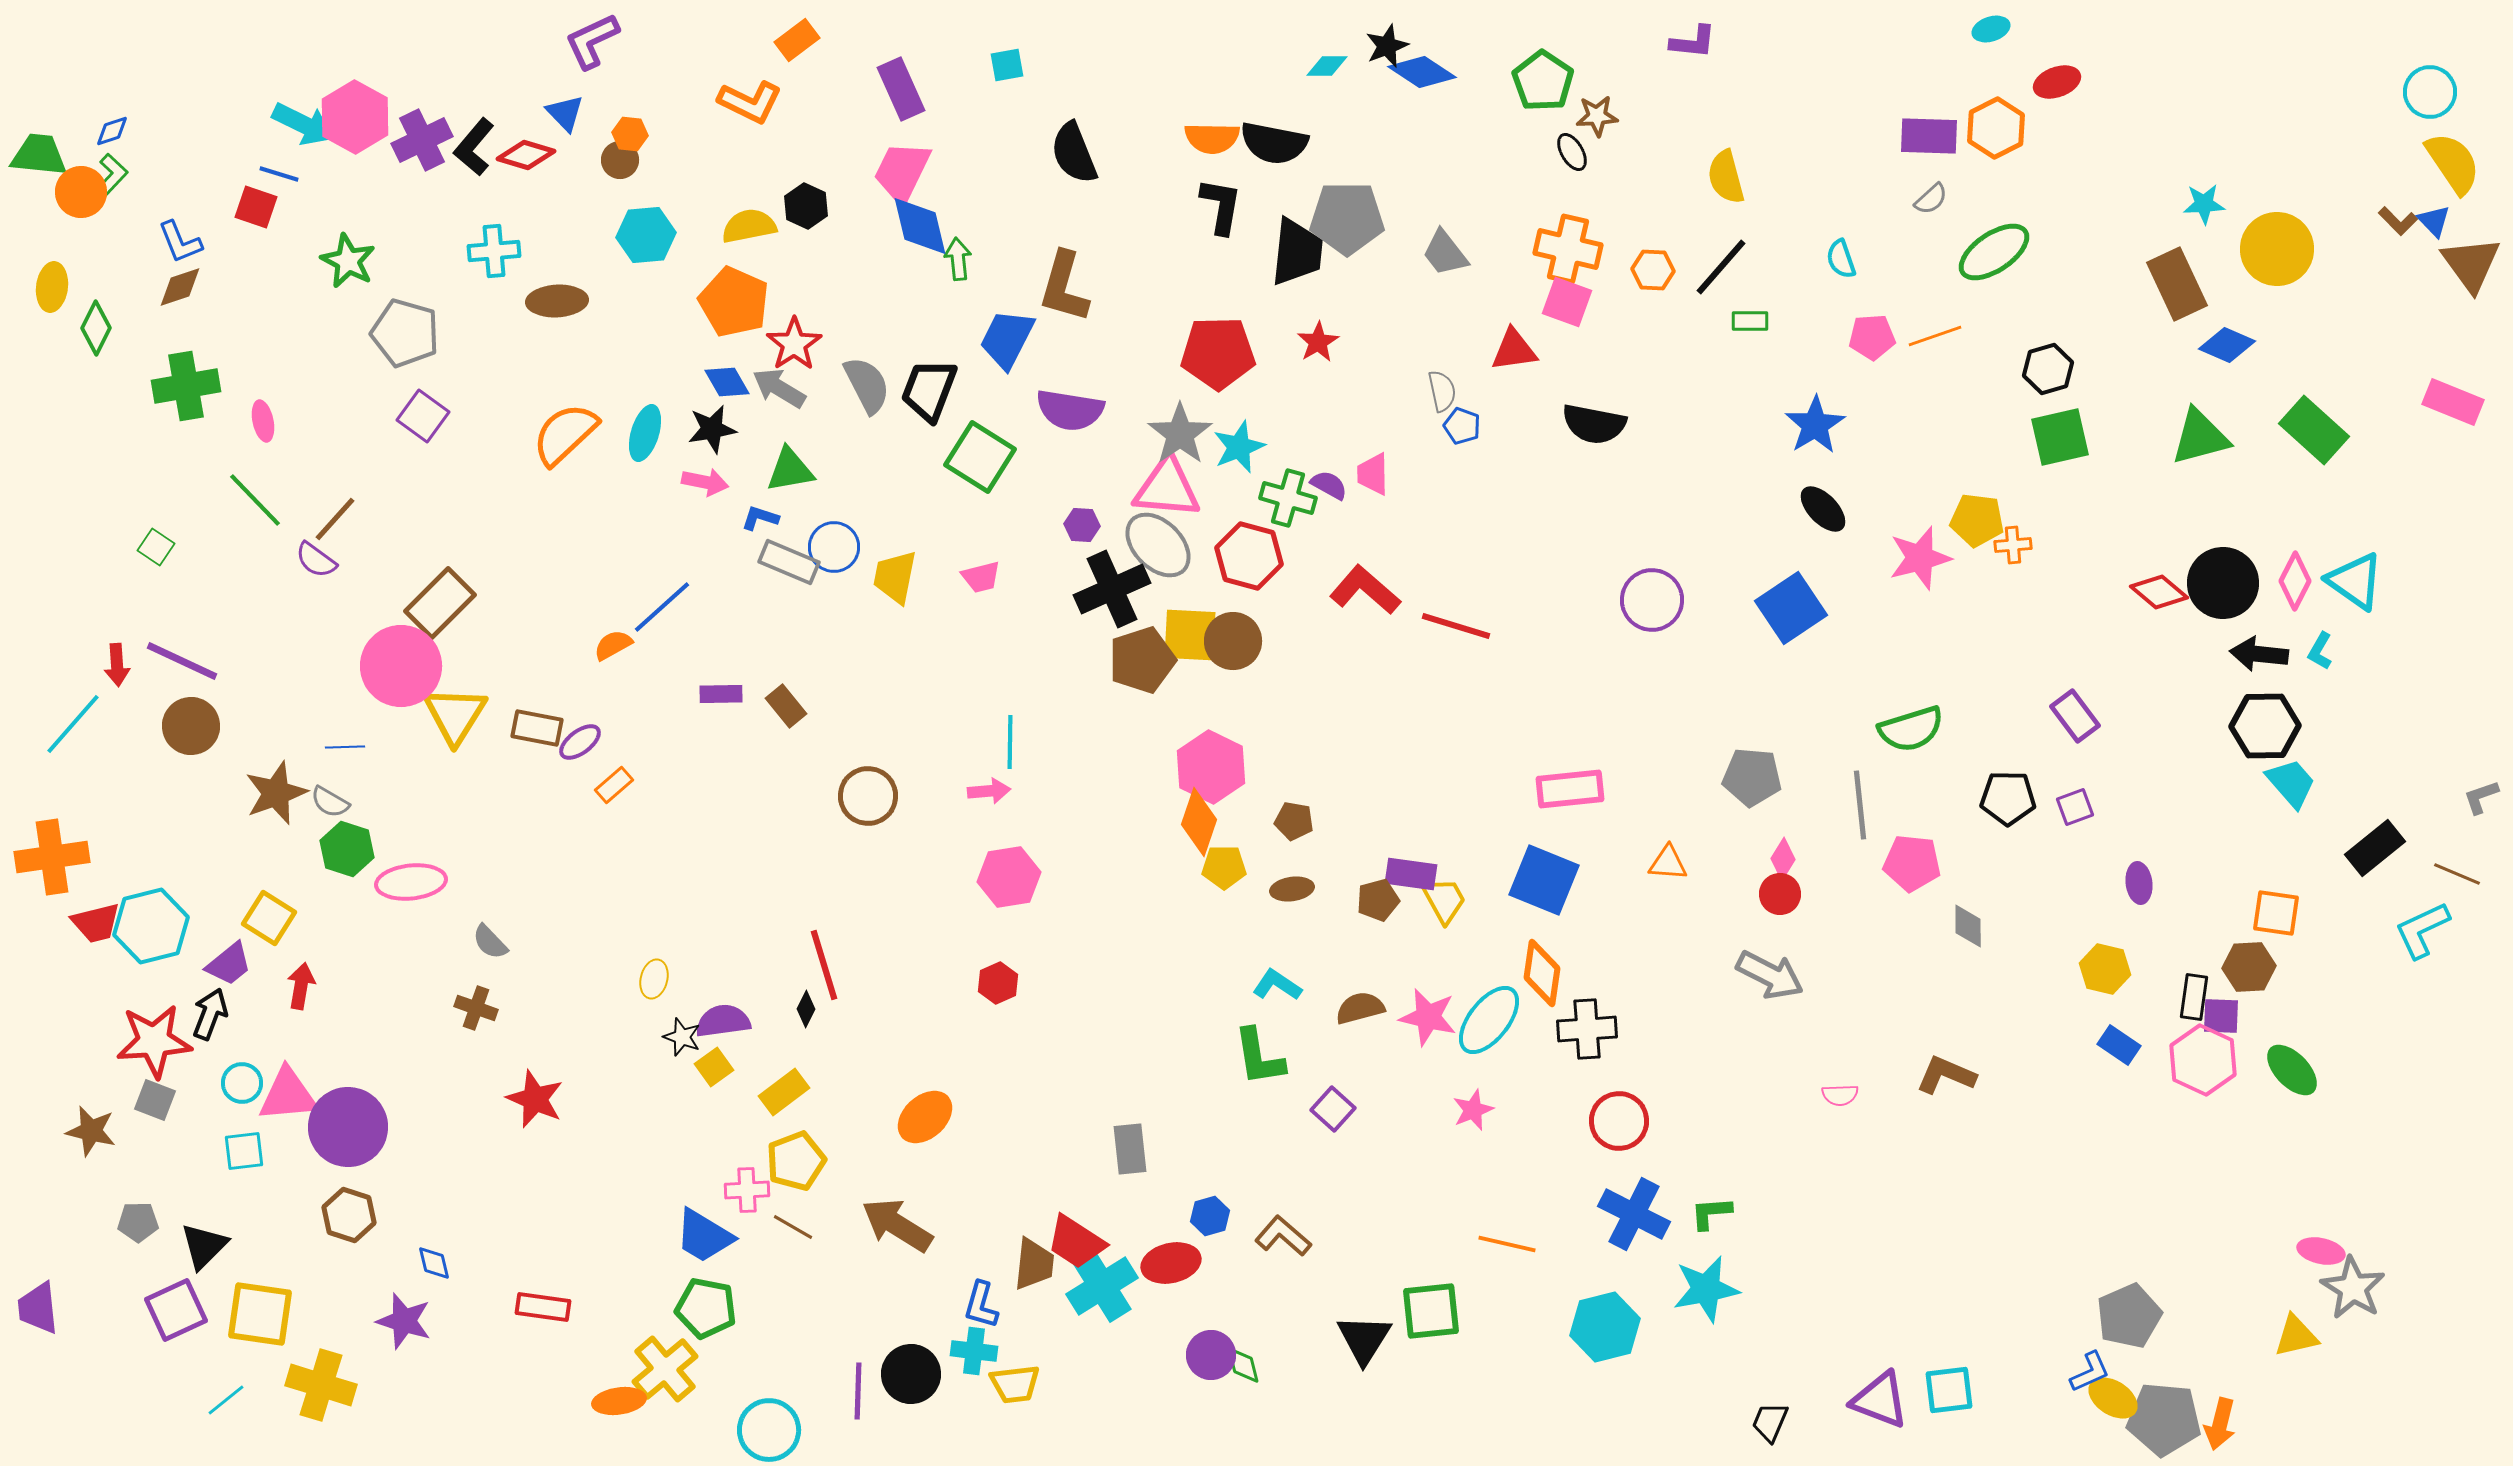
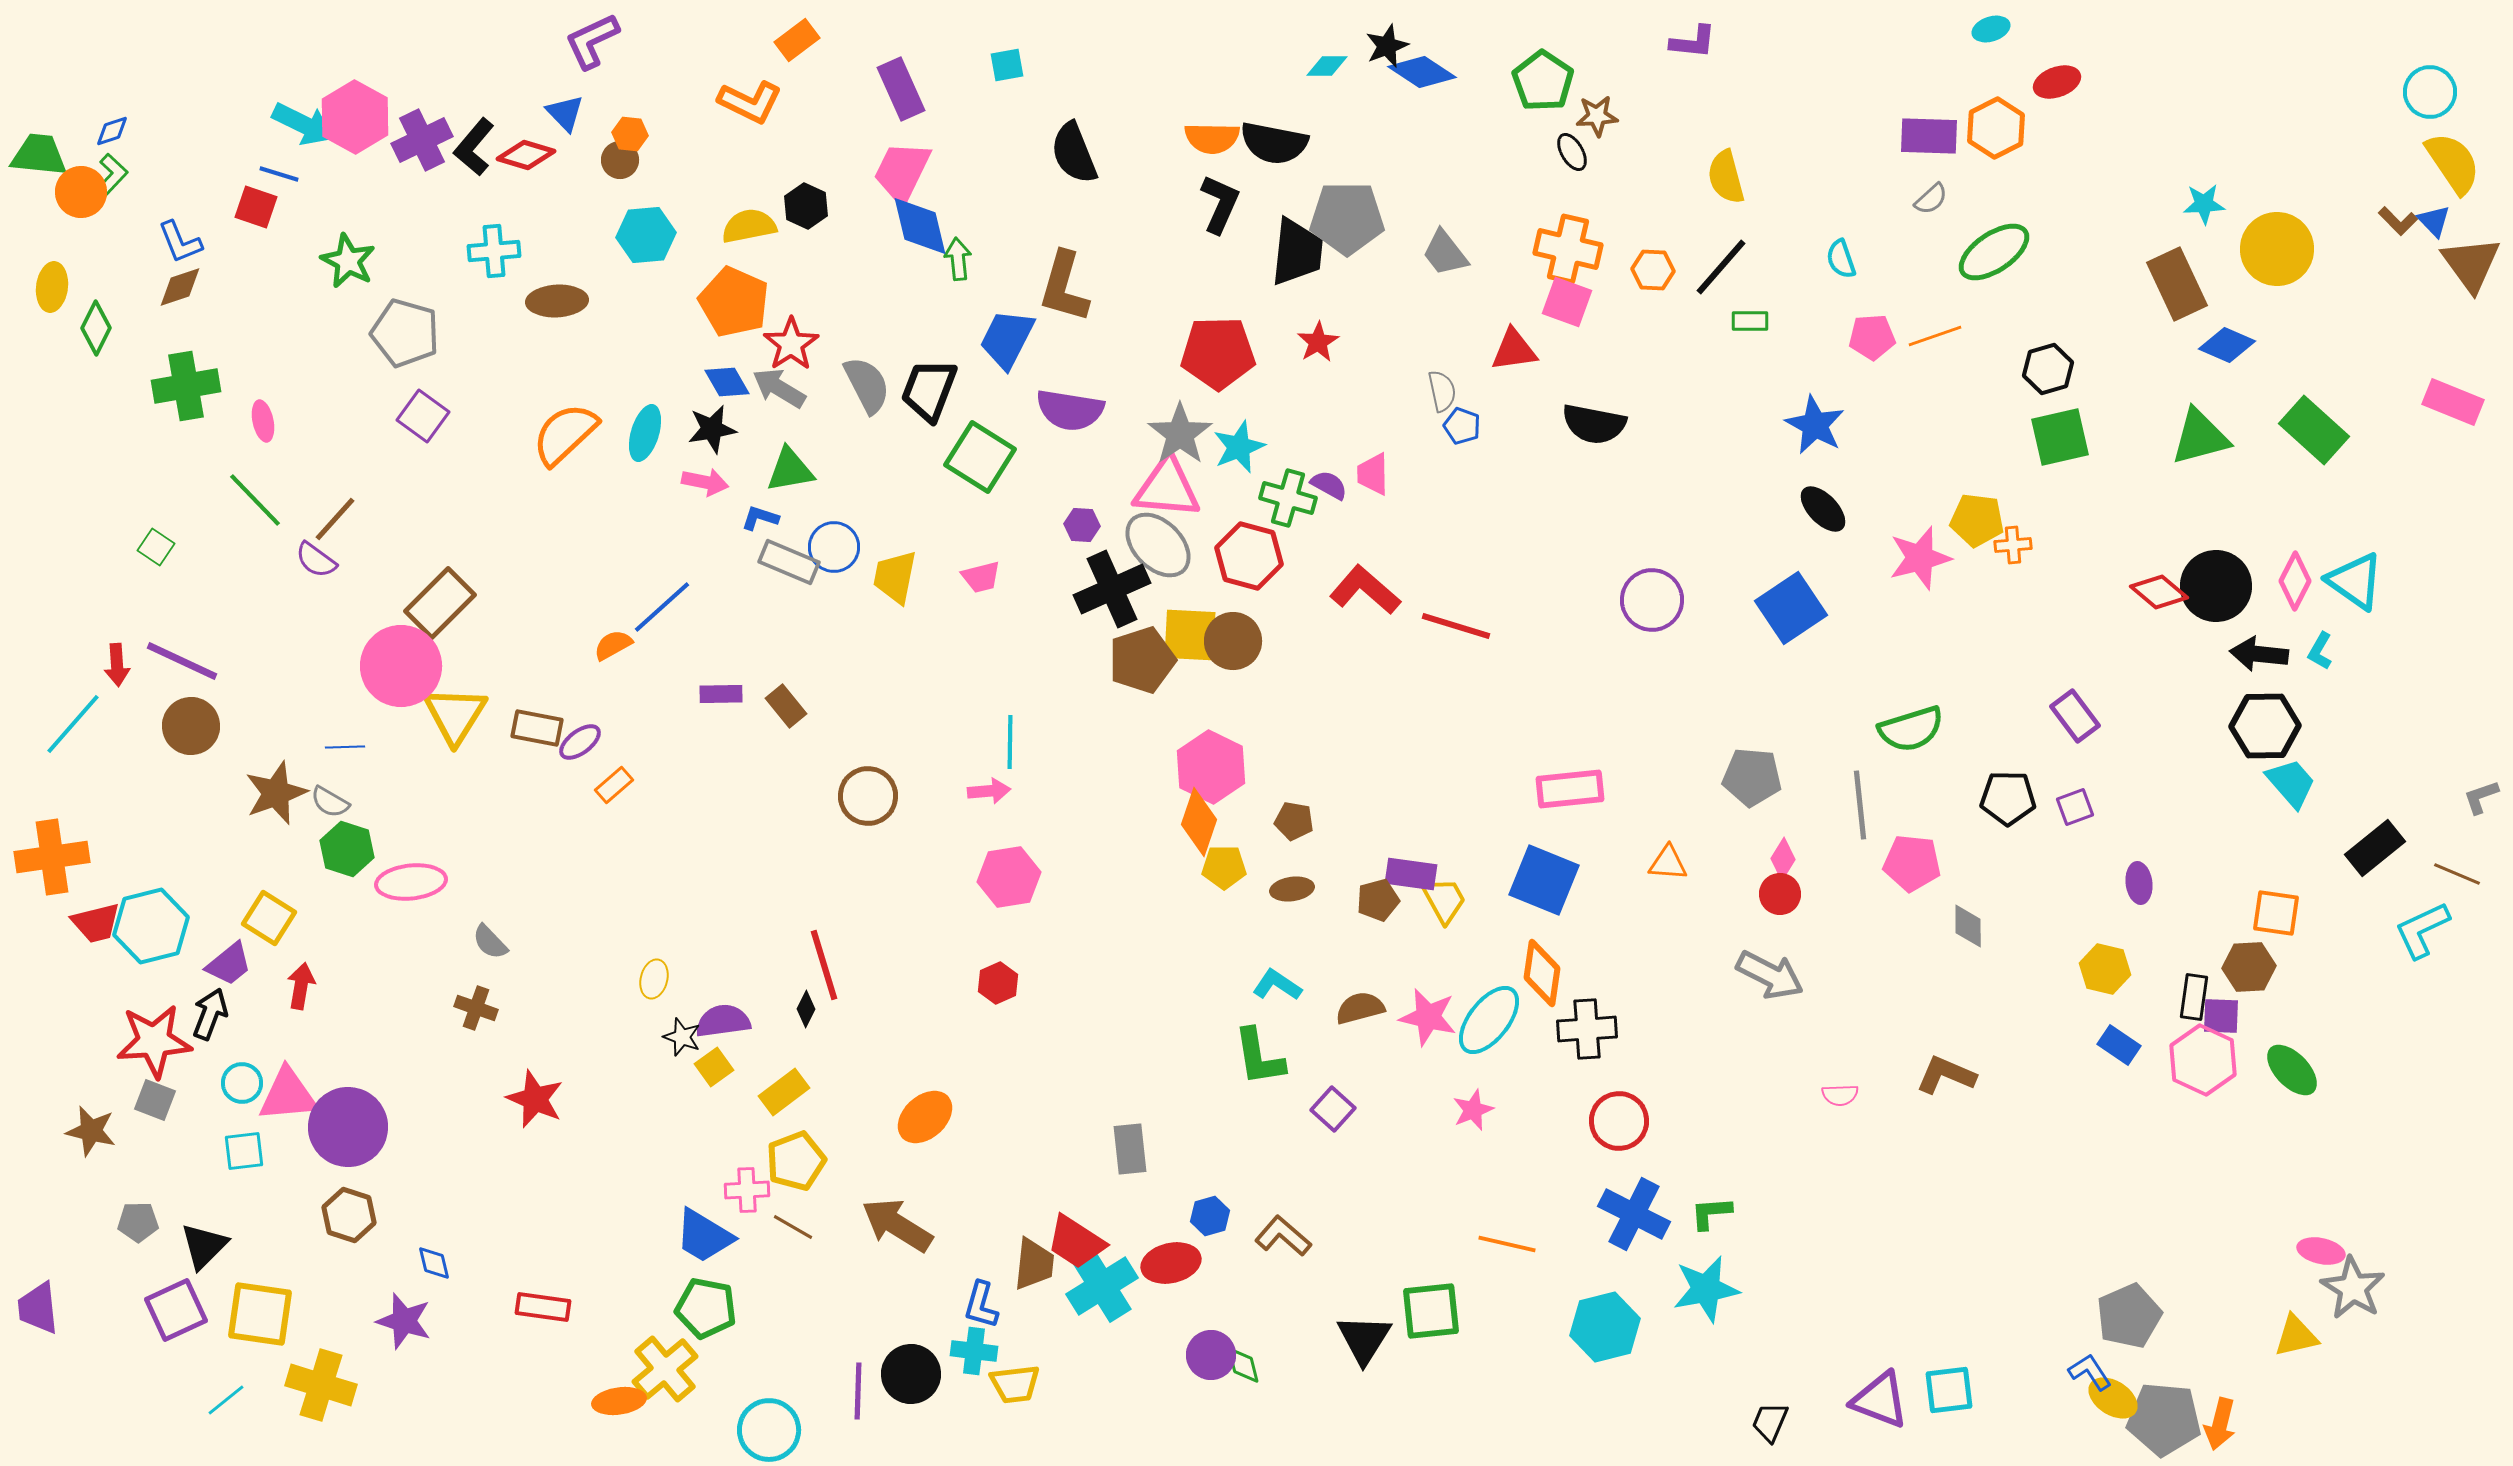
black L-shape at (1221, 206): moved 1 px left, 2 px up; rotated 14 degrees clockwise
red star at (794, 344): moved 3 px left
blue star at (1815, 425): rotated 12 degrees counterclockwise
black circle at (2223, 583): moved 7 px left, 3 px down
blue L-shape at (2090, 1372): rotated 99 degrees counterclockwise
